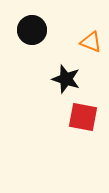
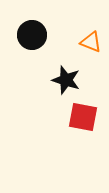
black circle: moved 5 px down
black star: moved 1 px down
